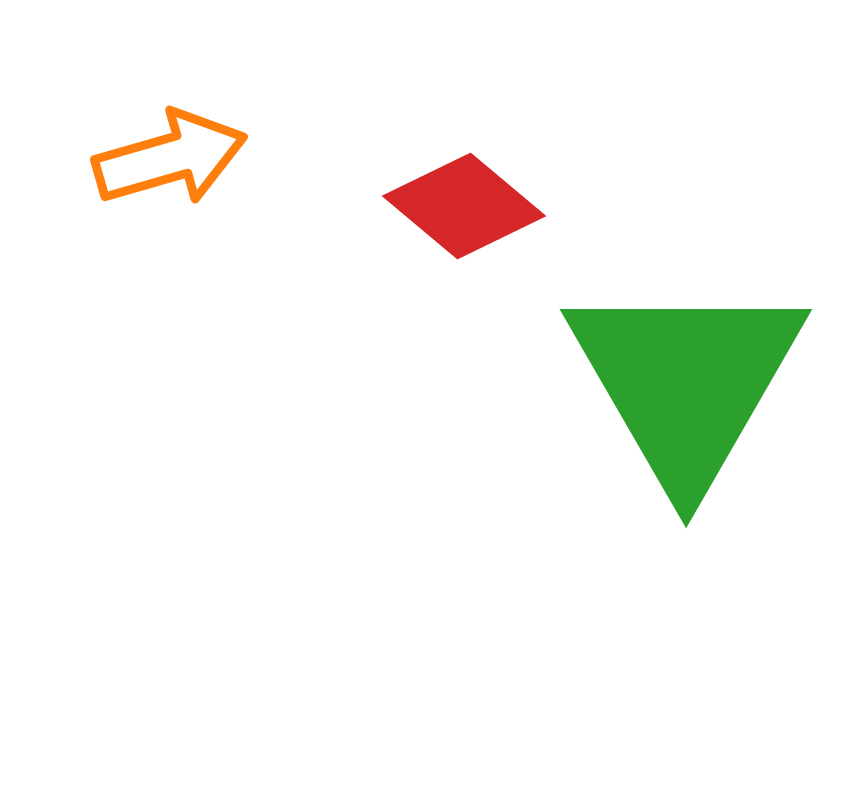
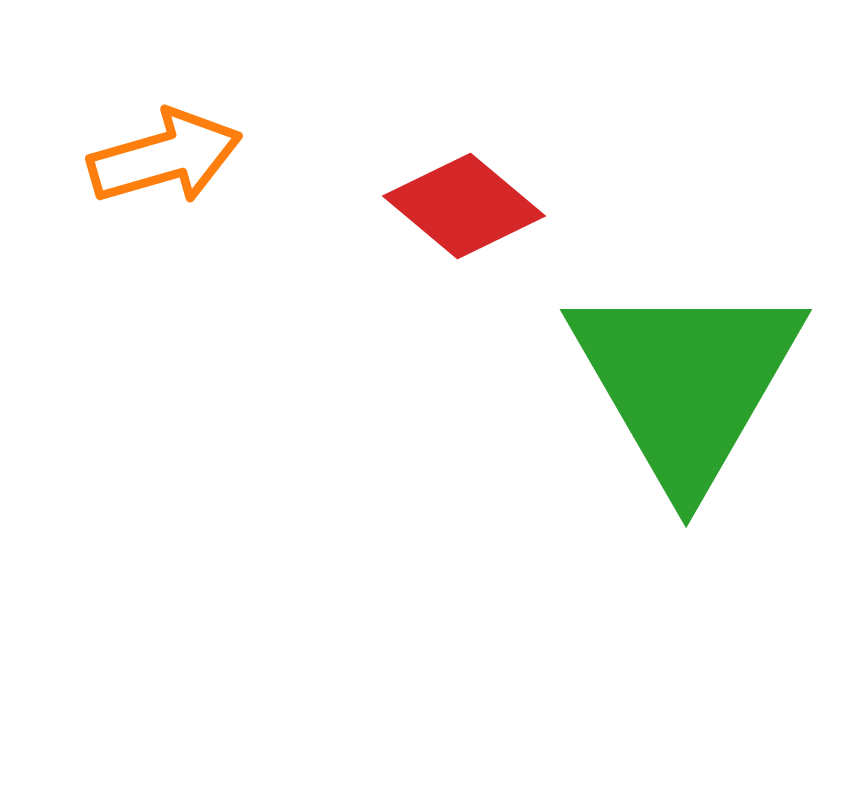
orange arrow: moved 5 px left, 1 px up
